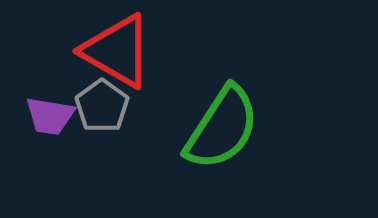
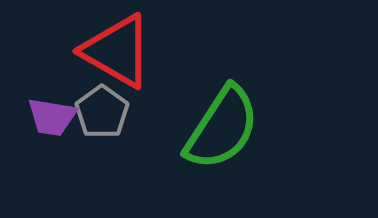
gray pentagon: moved 6 px down
purple trapezoid: moved 2 px right, 1 px down
